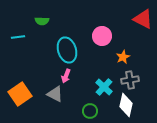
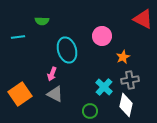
pink arrow: moved 14 px left, 2 px up
